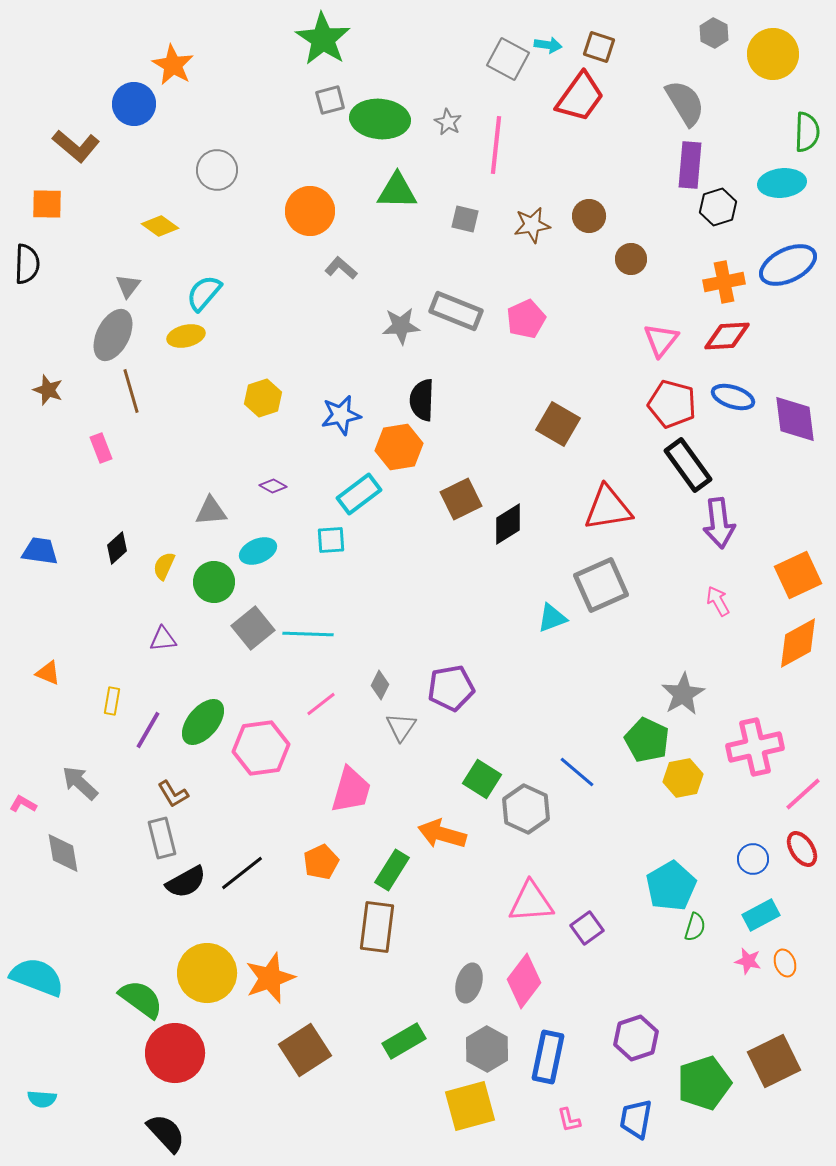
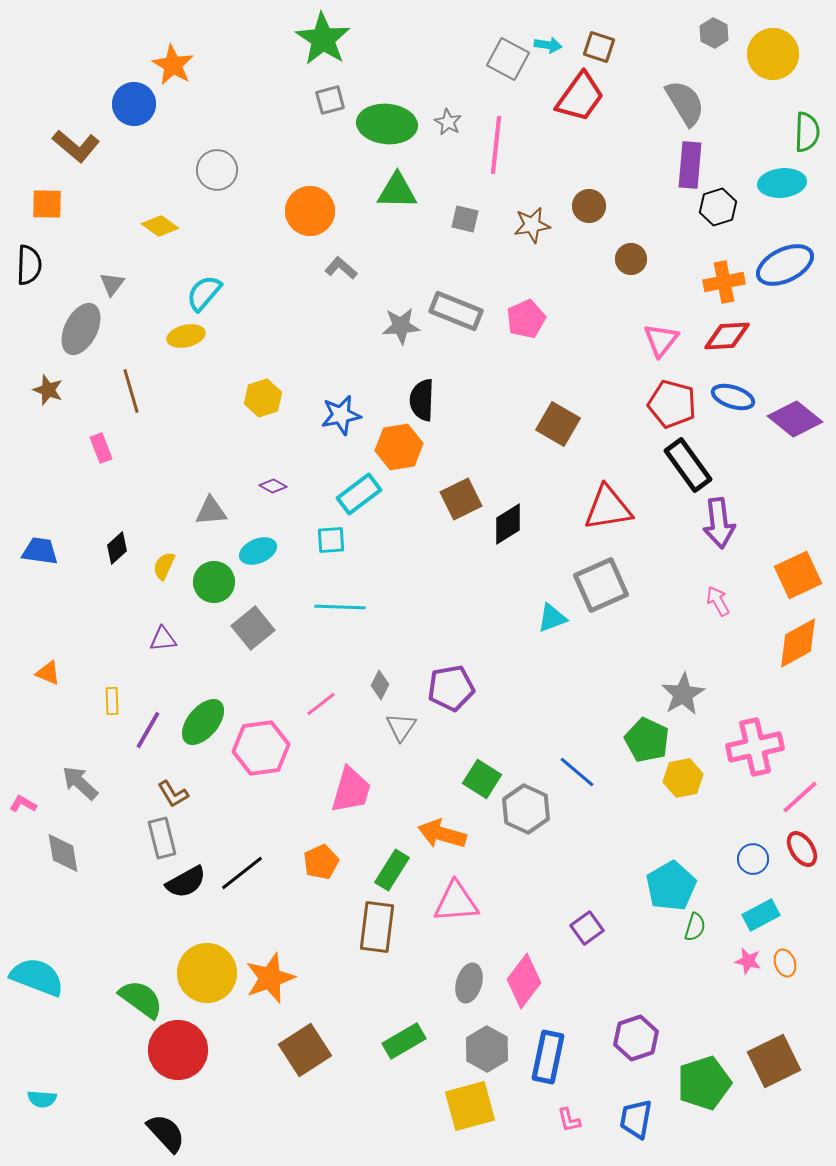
green ellipse at (380, 119): moved 7 px right, 5 px down
brown circle at (589, 216): moved 10 px up
black semicircle at (27, 264): moved 2 px right, 1 px down
blue ellipse at (788, 265): moved 3 px left
gray triangle at (128, 286): moved 16 px left, 2 px up
gray ellipse at (113, 335): moved 32 px left, 6 px up
purple diamond at (795, 419): rotated 44 degrees counterclockwise
cyan line at (308, 634): moved 32 px right, 27 px up
yellow rectangle at (112, 701): rotated 12 degrees counterclockwise
pink line at (803, 794): moved 3 px left, 3 px down
pink triangle at (531, 902): moved 75 px left
red circle at (175, 1053): moved 3 px right, 3 px up
